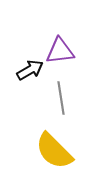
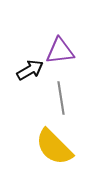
yellow semicircle: moved 4 px up
